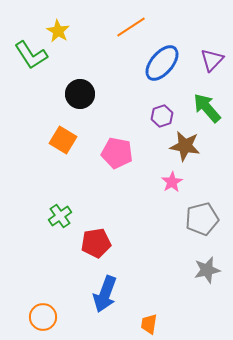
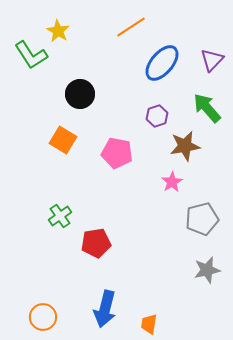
purple hexagon: moved 5 px left
brown star: rotated 20 degrees counterclockwise
blue arrow: moved 15 px down; rotated 6 degrees counterclockwise
